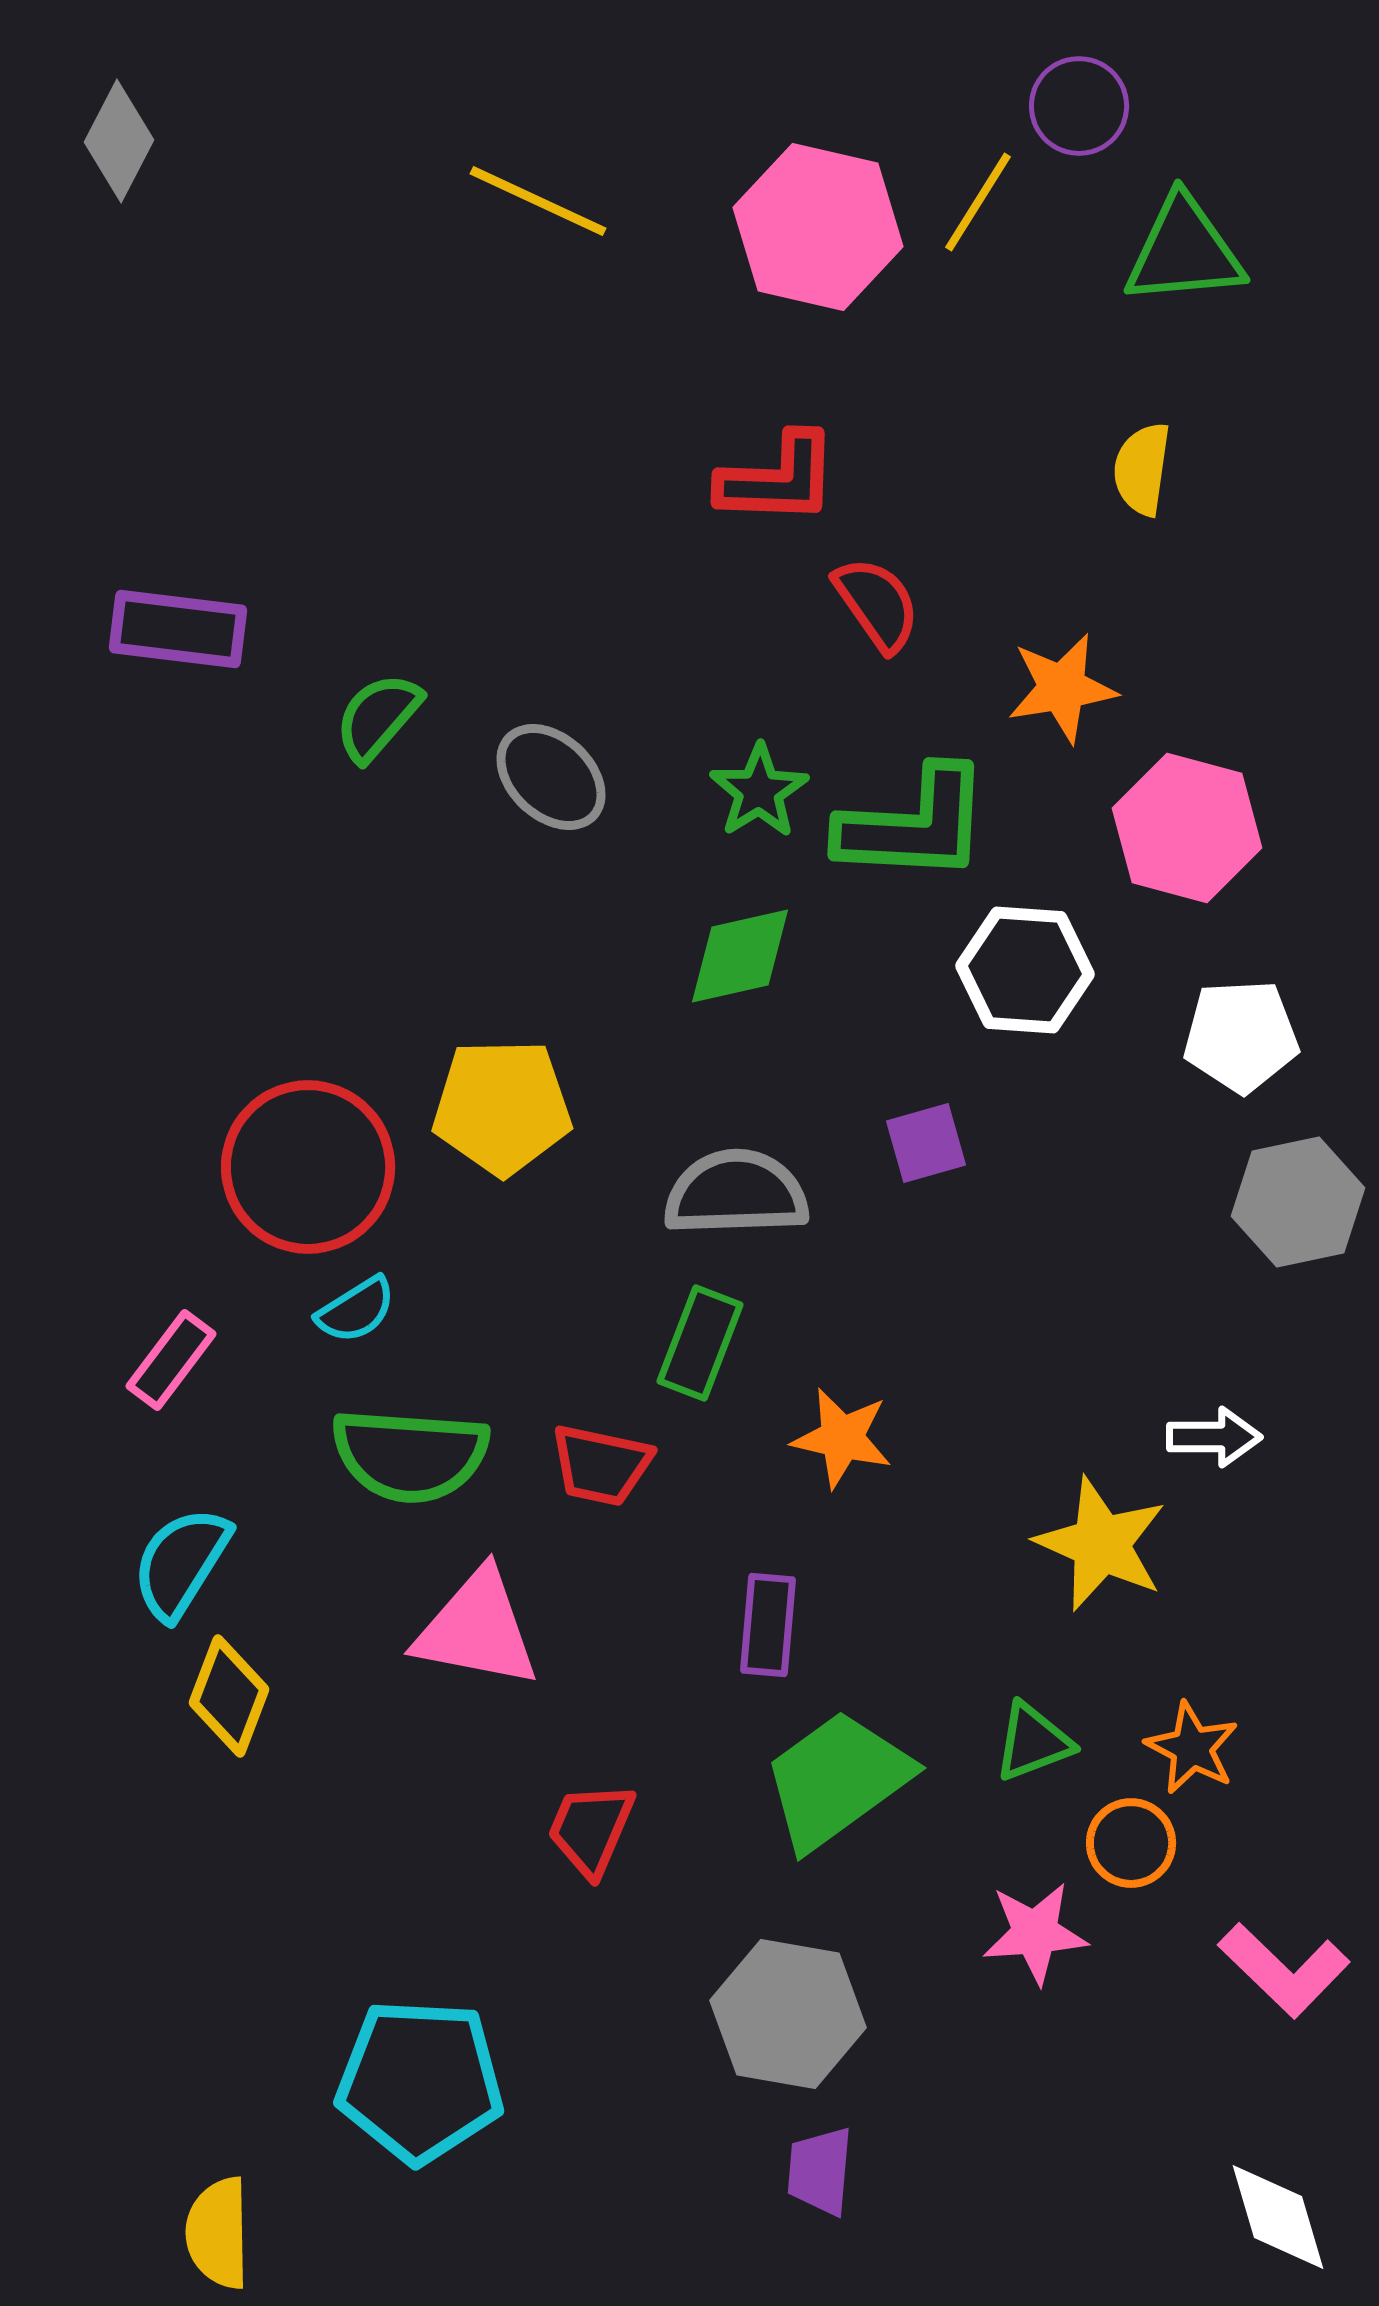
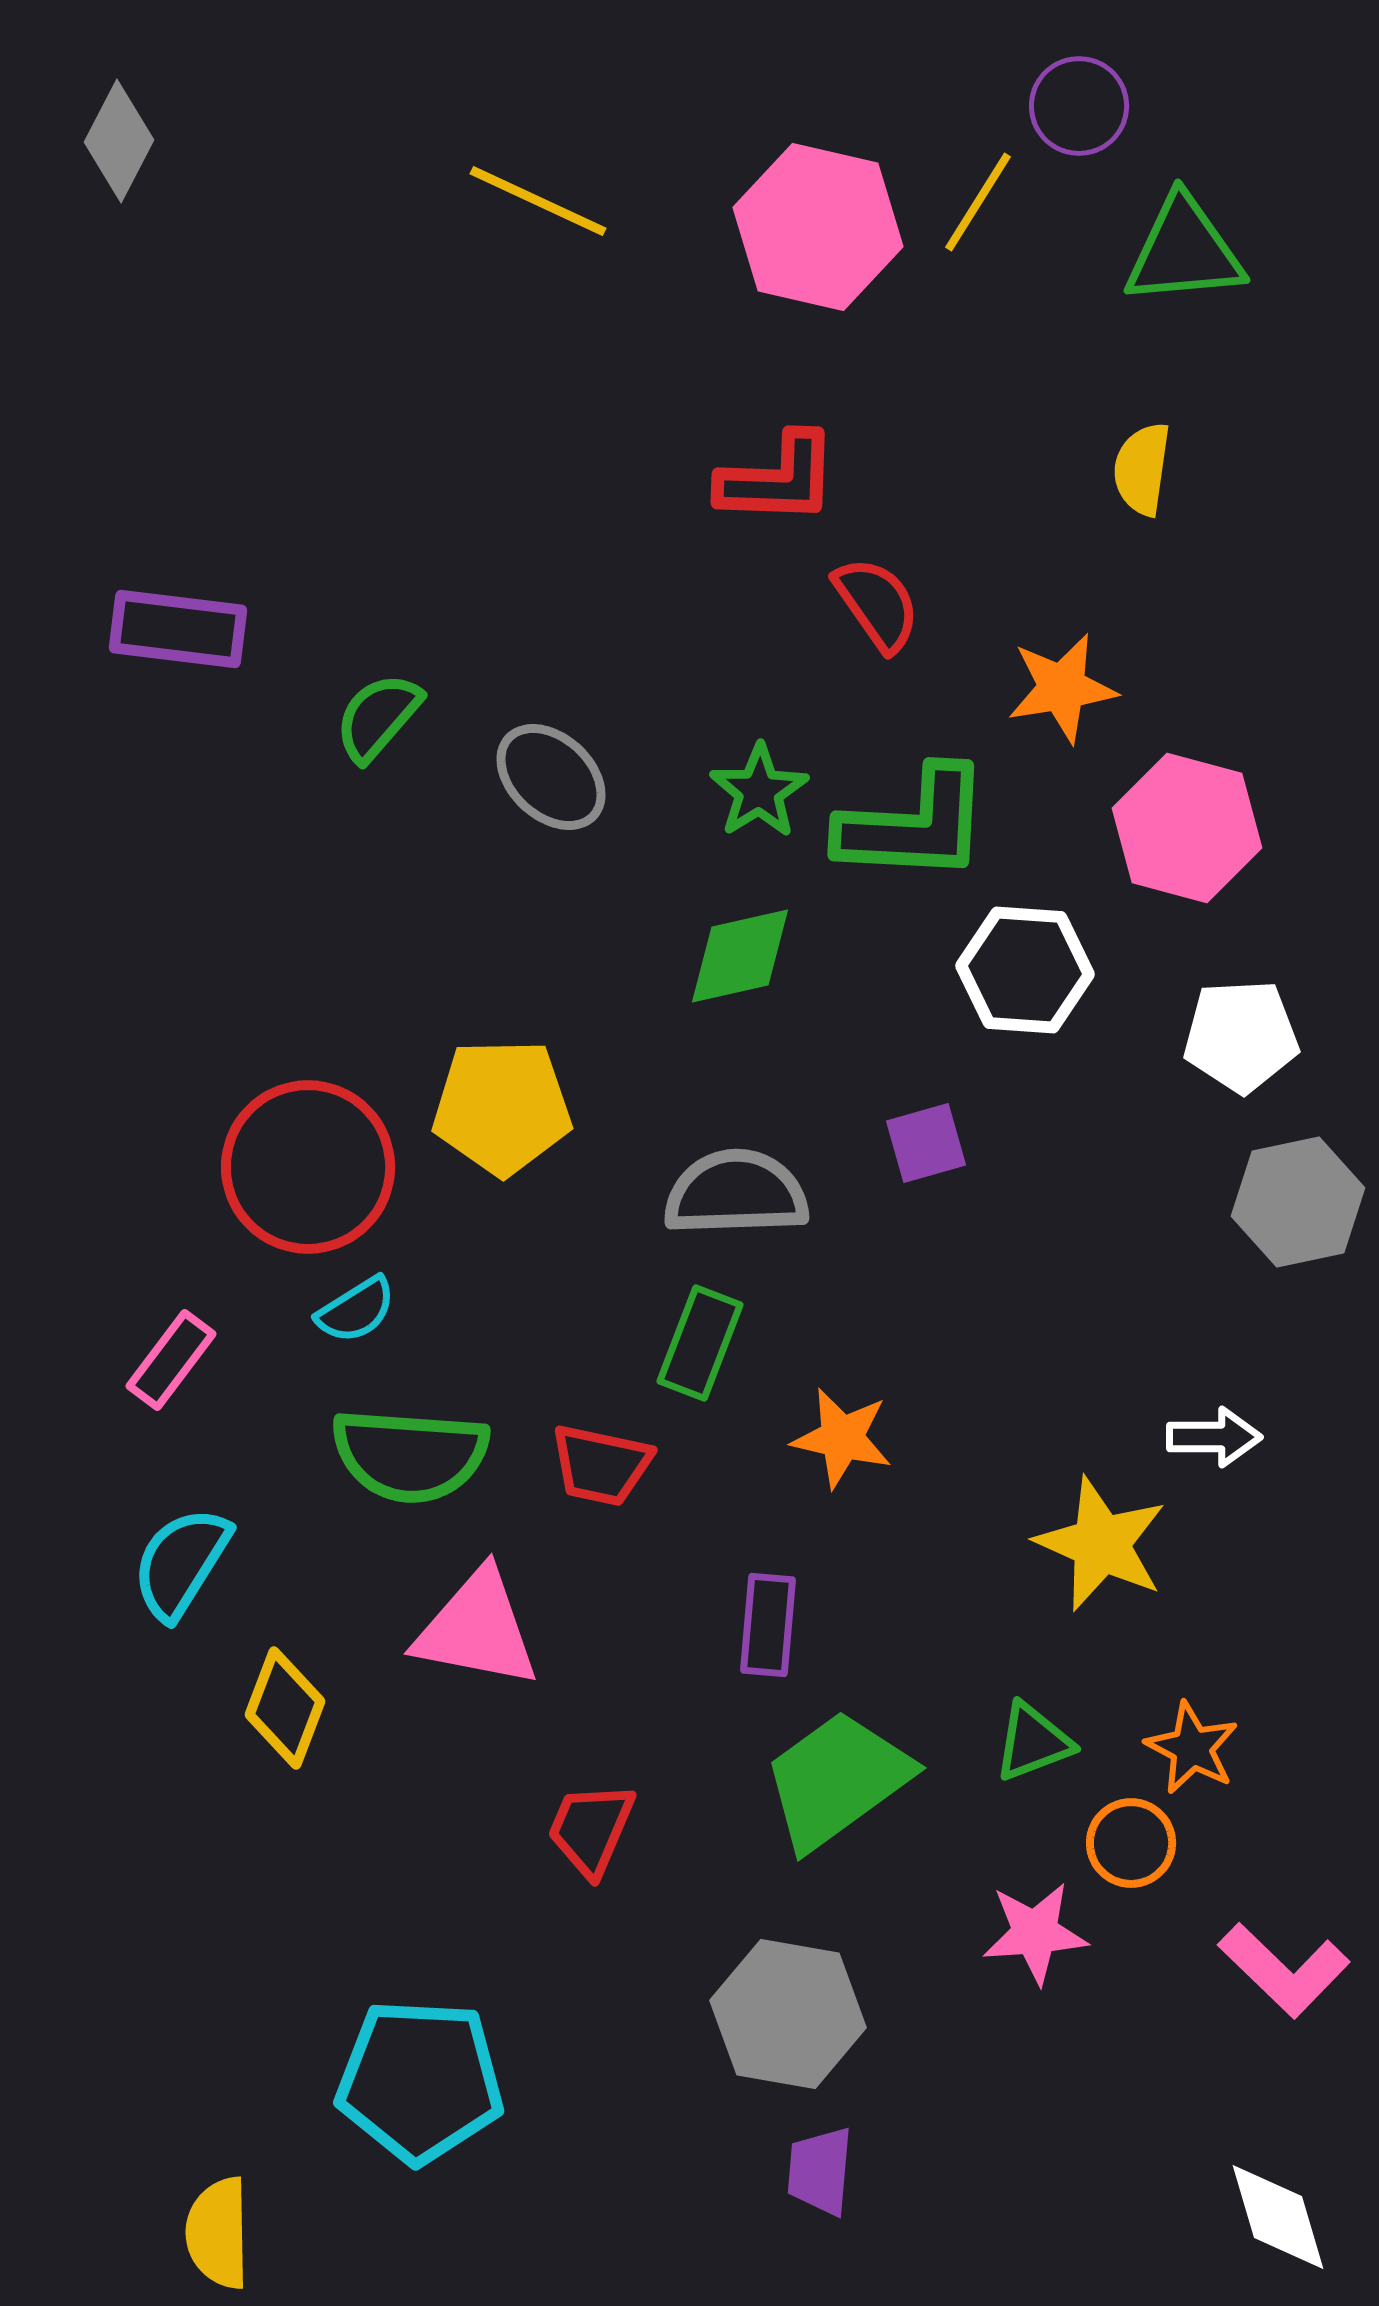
yellow diamond at (229, 1696): moved 56 px right, 12 px down
